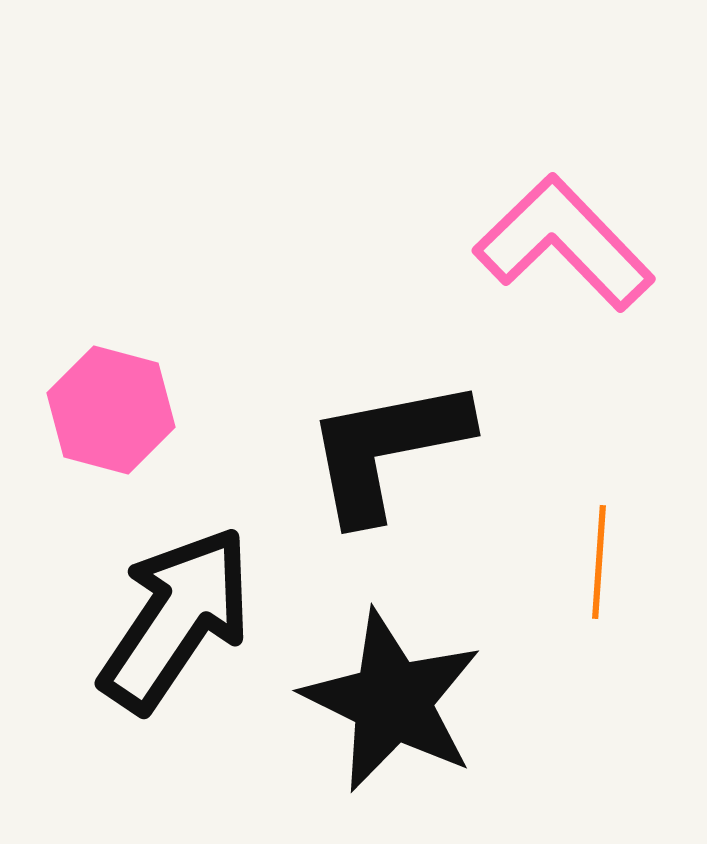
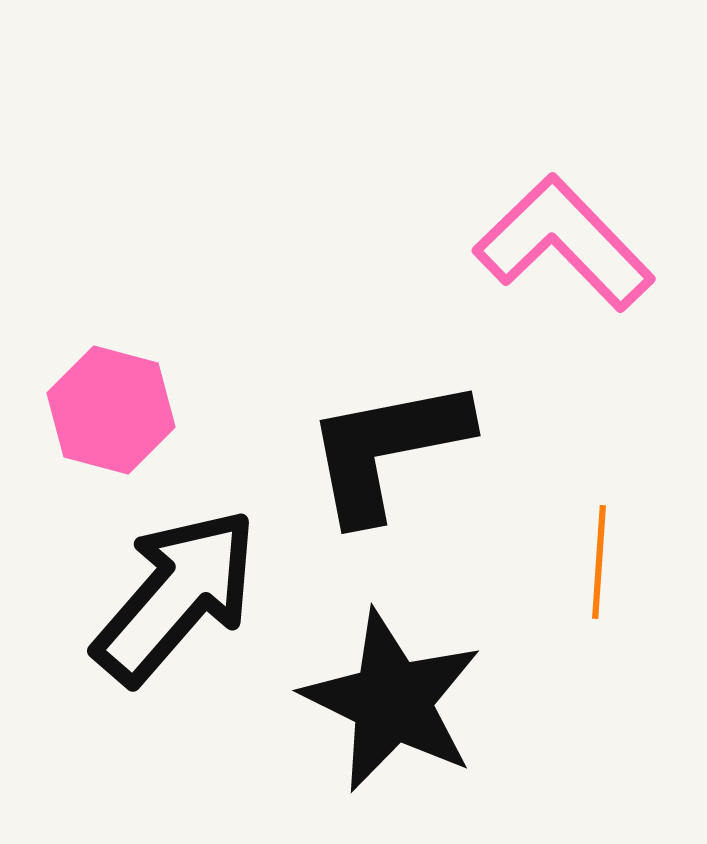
black arrow: moved 23 px up; rotated 7 degrees clockwise
